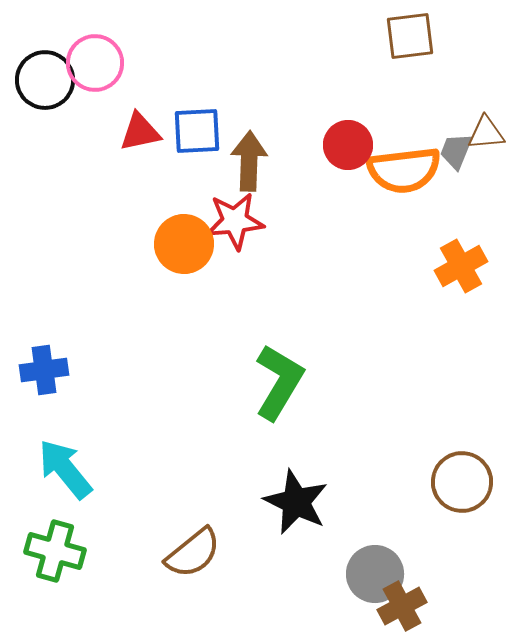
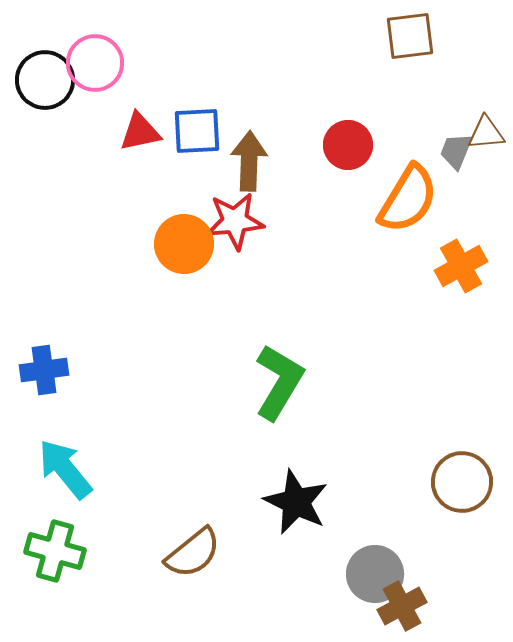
orange semicircle: moved 4 px right, 29 px down; rotated 52 degrees counterclockwise
